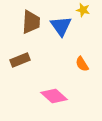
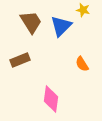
brown trapezoid: rotated 35 degrees counterclockwise
blue triangle: rotated 20 degrees clockwise
pink diamond: moved 3 px left, 3 px down; rotated 56 degrees clockwise
